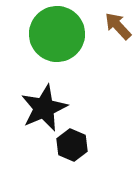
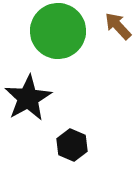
green circle: moved 1 px right, 3 px up
black star: moved 16 px left, 10 px up; rotated 6 degrees counterclockwise
